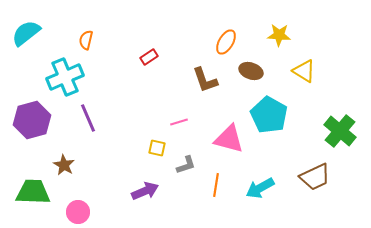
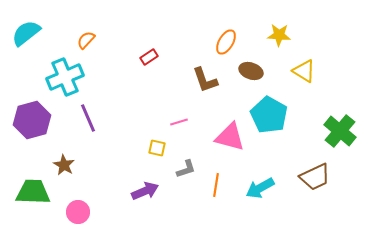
orange semicircle: rotated 30 degrees clockwise
pink triangle: moved 1 px right, 2 px up
gray L-shape: moved 4 px down
